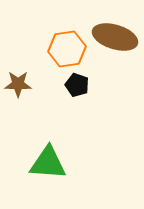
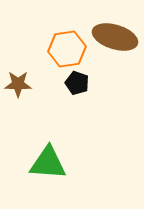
black pentagon: moved 2 px up
